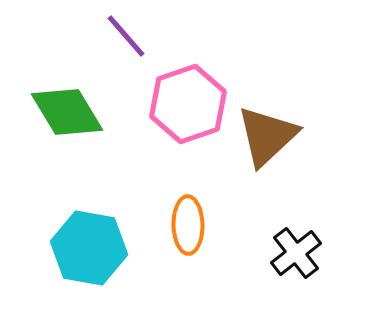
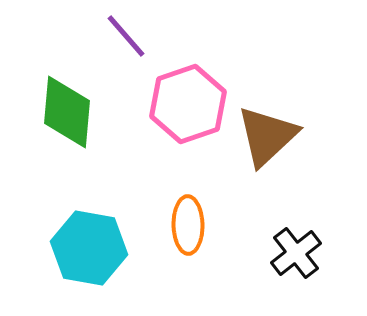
green diamond: rotated 36 degrees clockwise
